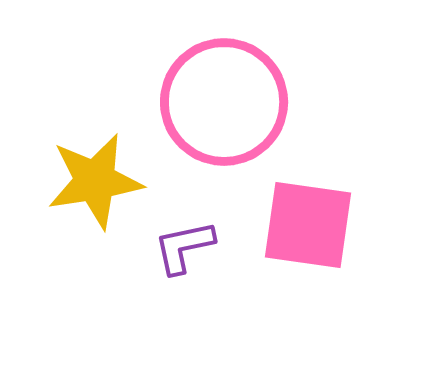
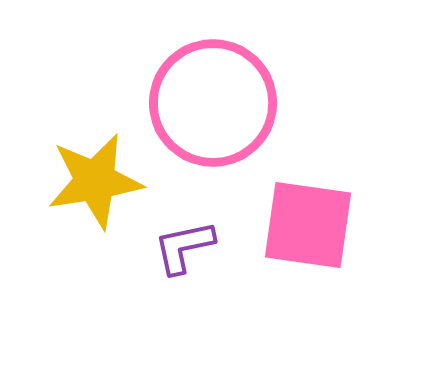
pink circle: moved 11 px left, 1 px down
